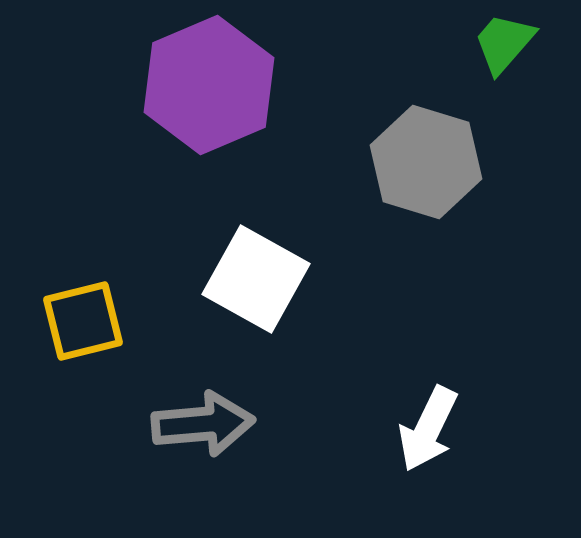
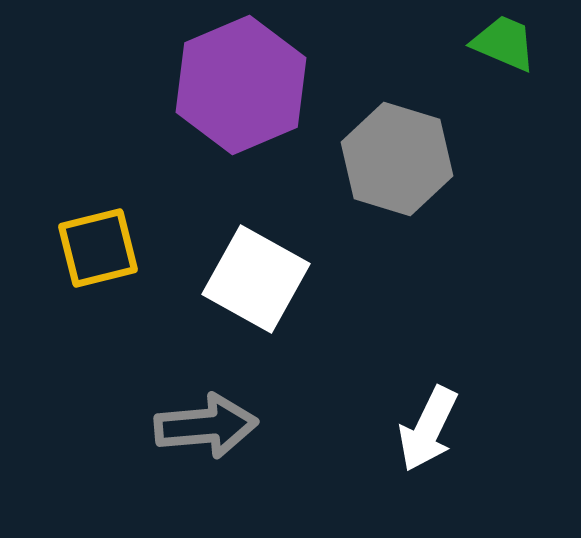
green trapezoid: rotated 72 degrees clockwise
purple hexagon: moved 32 px right
gray hexagon: moved 29 px left, 3 px up
yellow square: moved 15 px right, 73 px up
gray arrow: moved 3 px right, 2 px down
